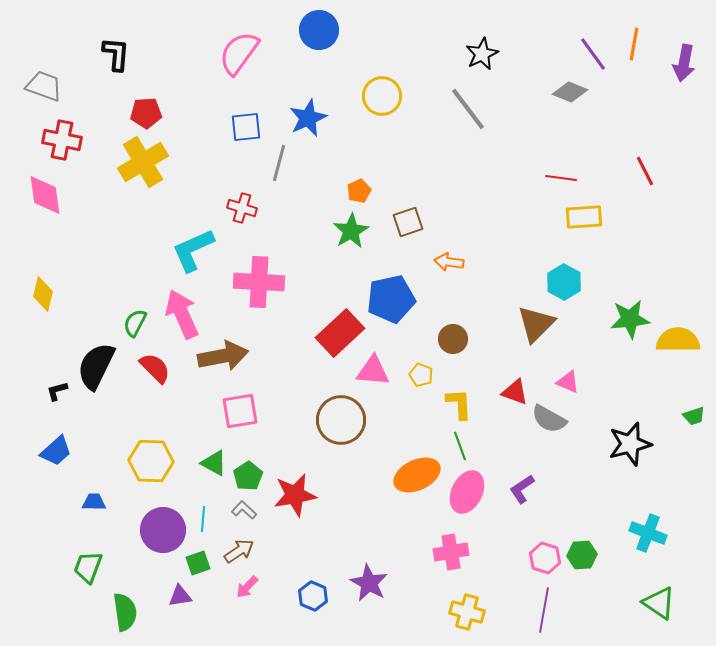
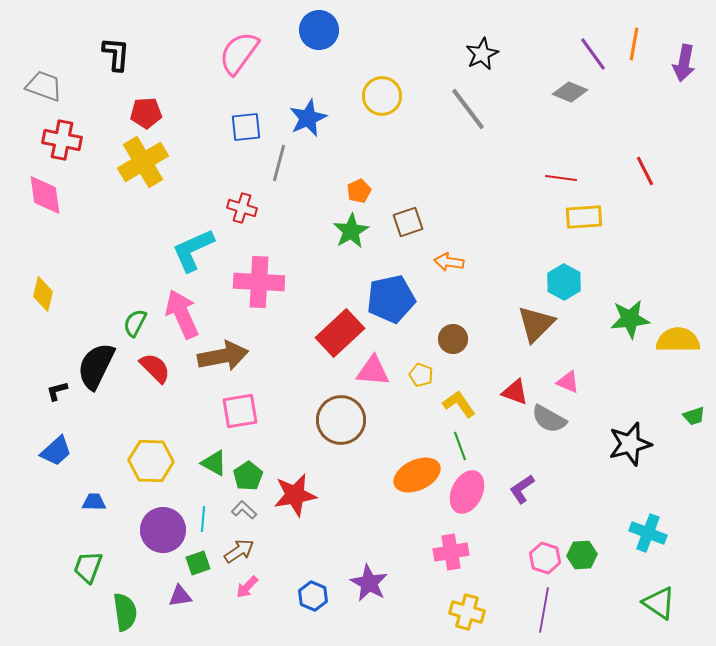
yellow L-shape at (459, 404): rotated 32 degrees counterclockwise
